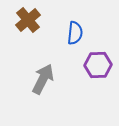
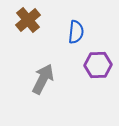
blue semicircle: moved 1 px right, 1 px up
